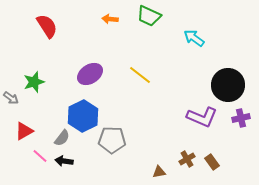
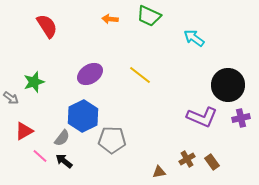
black arrow: rotated 30 degrees clockwise
